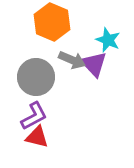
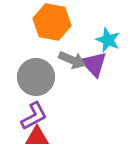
orange hexagon: rotated 12 degrees counterclockwise
red triangle: rotated 15 degrees counterclockwise
